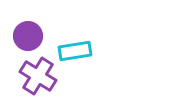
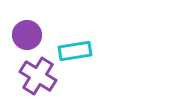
purple circle: moved 1 px left, 1 px up
